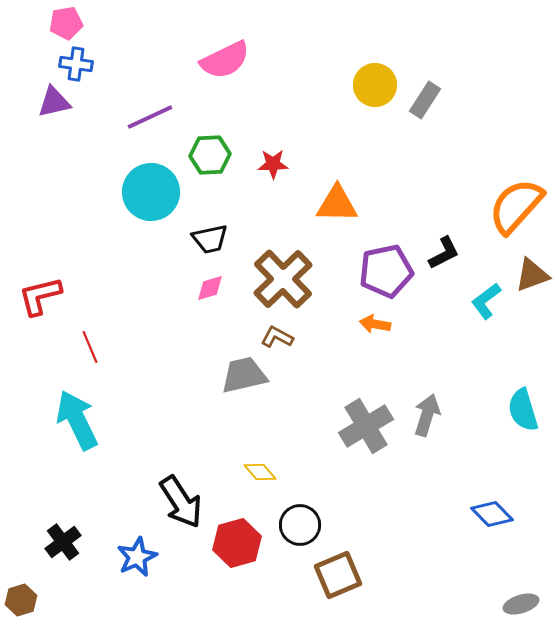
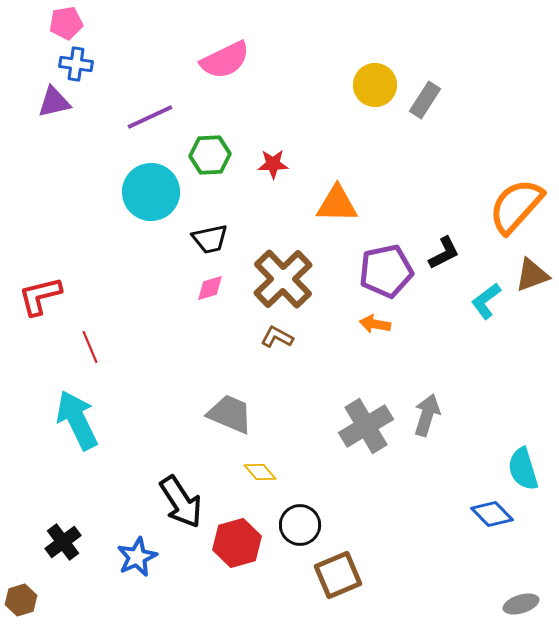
gray trapezoid: moved 14 px left, 39 px down; rotated 36 degrees clockwise
cyan semicircle: moved 59 px down
